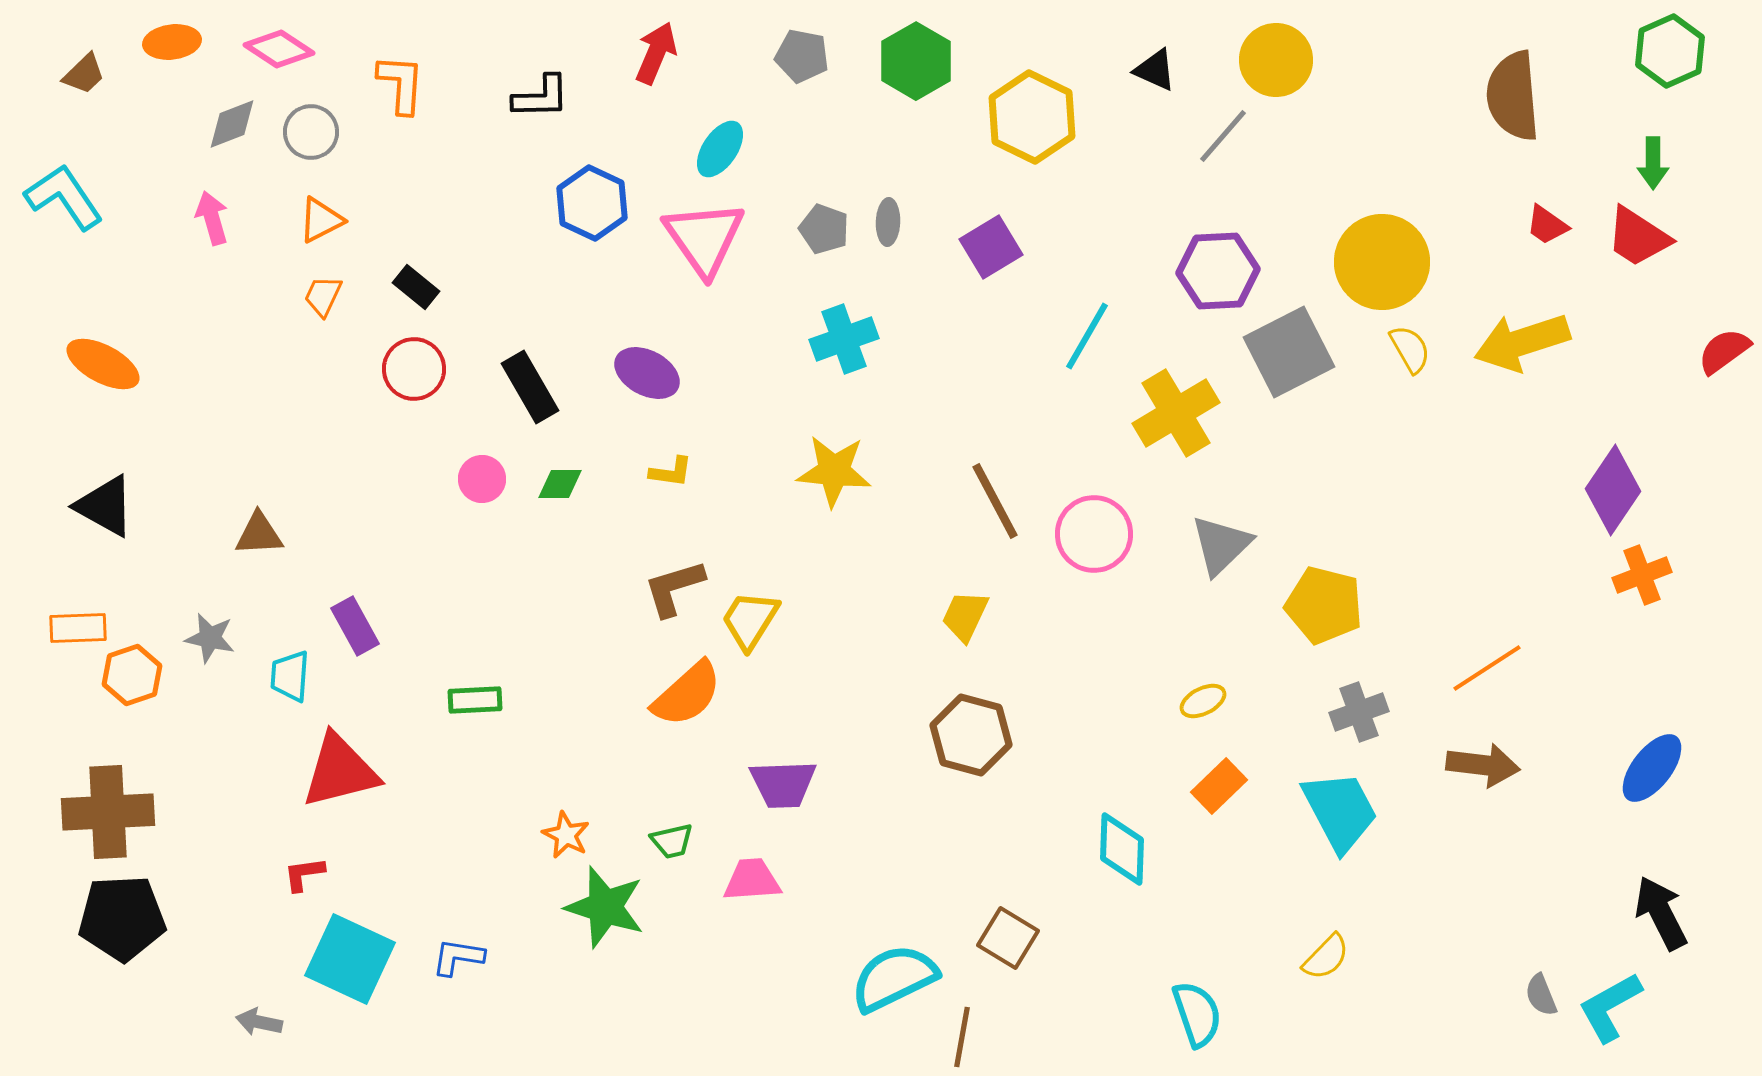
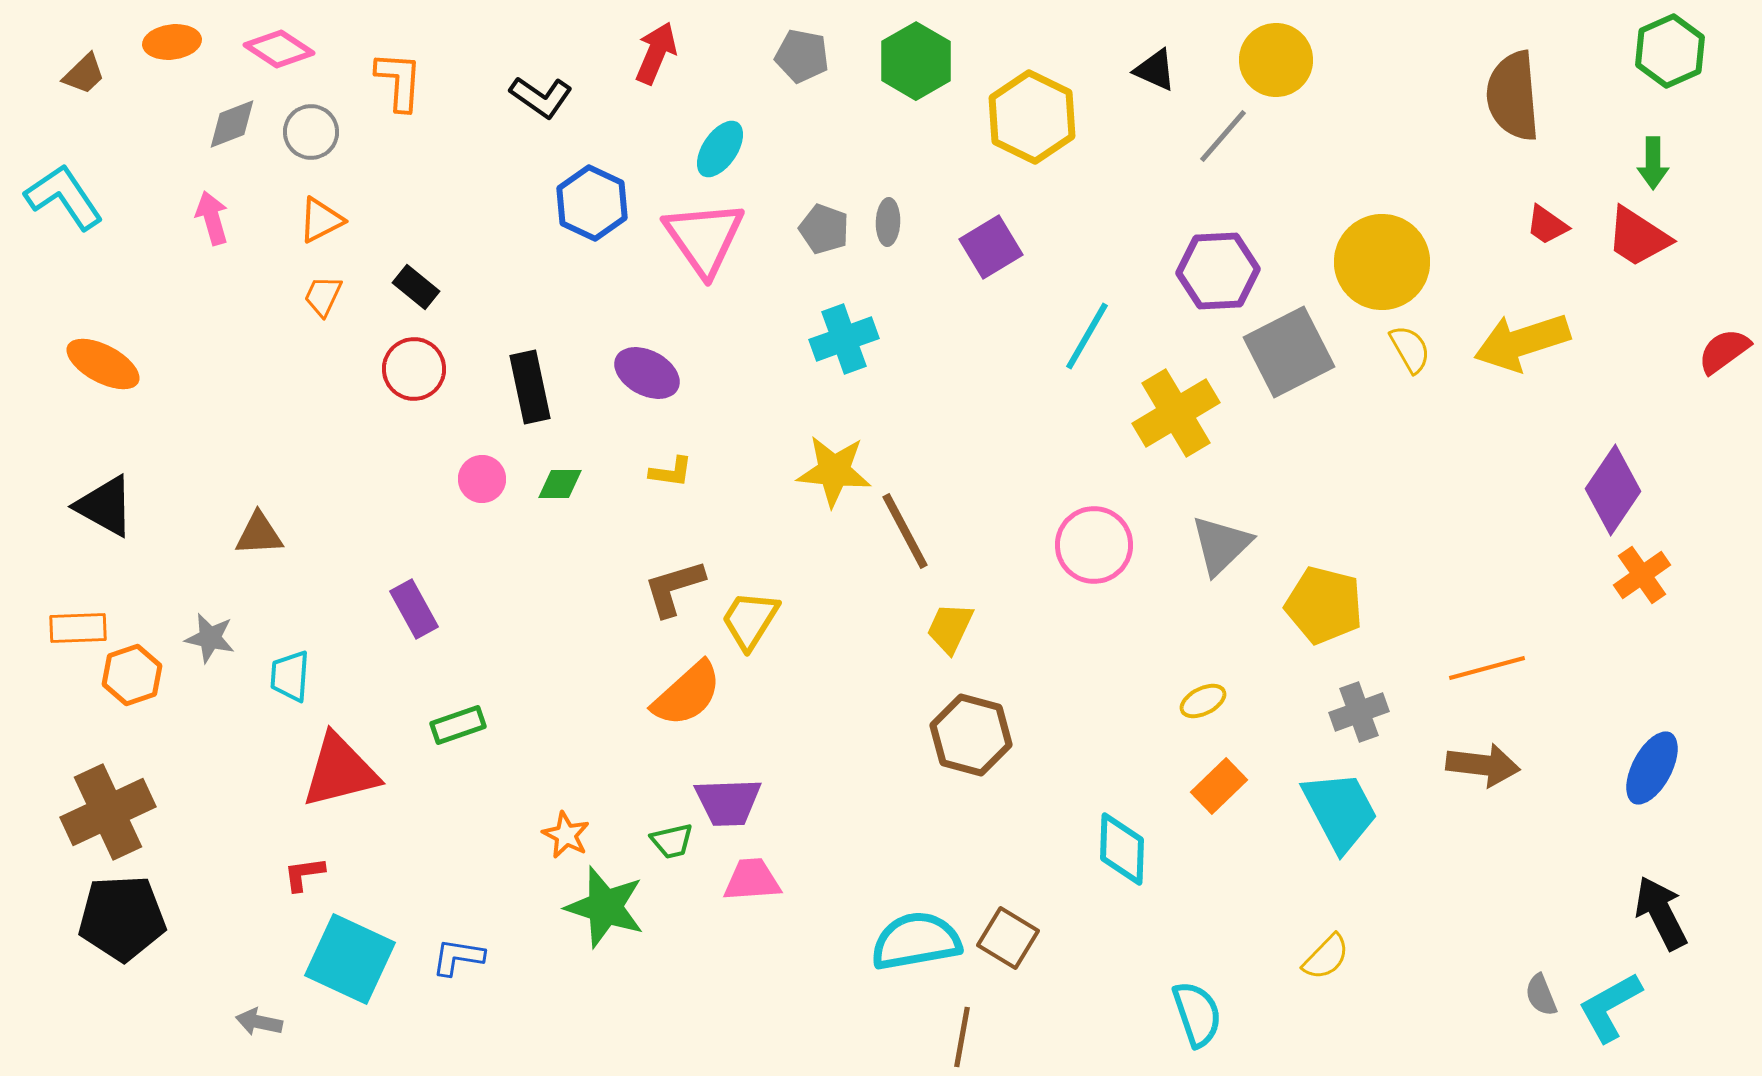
orange L-shape at (401, 84): moved 2 px left, 3 px up
black L-shape at (541, 97): rotated 36 degrees clockwise
black rectangle at (530, 387): rotated 18 degrees clockwise
brown line at (995, 501): moved 90 px left, 30 px down
pink circle at (1094, 534): moved 11 px down
orange cross at (1642, 575): rotated 14 degrees counterclockwise
yellow trapezoid at (965, 616): moved 15 px left, 12 px down
purple rectangle at (355, 626): moved 59 px right, 17 px up
orange line at (1487, 668): rotated 18 degrees clockwise
green rectangle at (475, 700): moved 17 px left, 25 px down; rotated 16 degrees counterclockwise
blue ellipse at (1652, 768): rotated 10 degrees counterclockwise
purple trapezoid at (783, 784): moved 55 px left, 18 px down
brown cross at (108, 812): rotated 22 degrees counterclockwise
cyan semicircle at (894, 978): moved 22 px right, 37 px up; rotated 16 degrees clockwise
